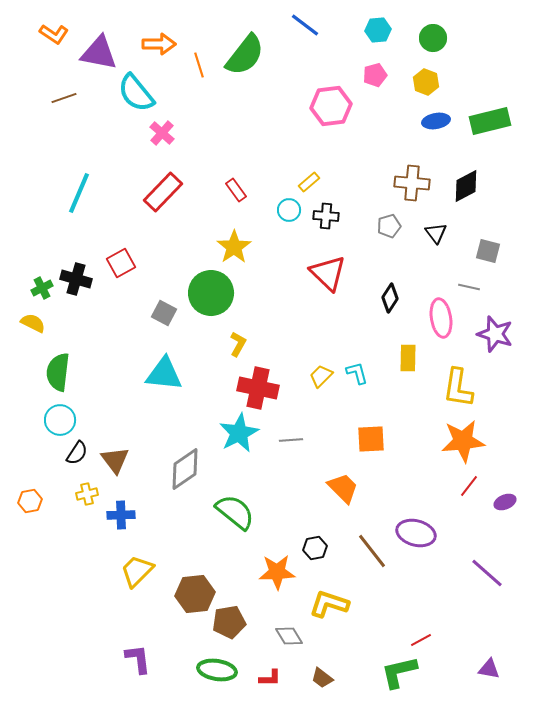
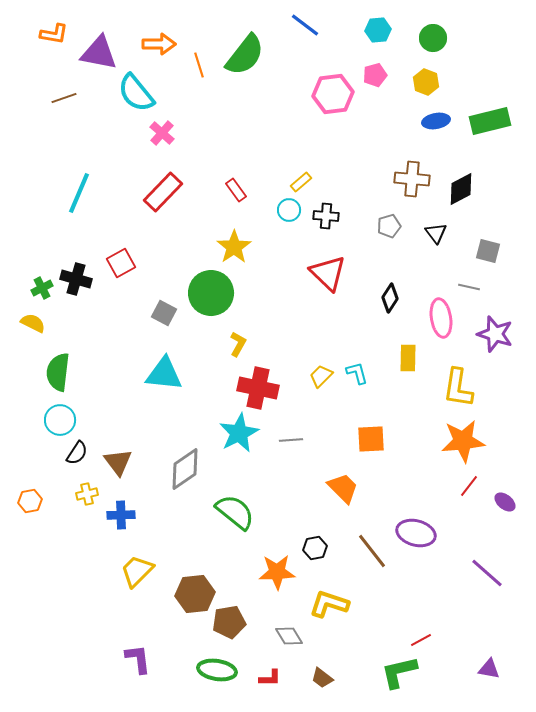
orange L-shape at (54, 34): rotated 24 degrees counterclockwise
pink hexagon at (331, 106): moved 2 px right, 12 px up
yellow rectangle at (309, 182): moved 8 px left
brown cross at (412, 183): moved 4 px up
black diamond at (466, 186): moved 5 px left, 3 px down
brown triangle at (115, 460): moved 3 px right, 2 px down
purple ellipse at (505, 502): rotated 60 degrees clockwise
